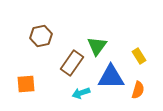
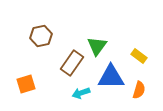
yellow rectangle: rotated 21 degrees counterclockwise
orange square: rotated 12 degrees counterclockwise
orange semicircle: moved 1 px right
